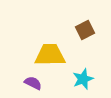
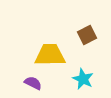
brown square: moved 2 px right, 5 px down
cyan star: rotated 25 degrees counterclockwise
